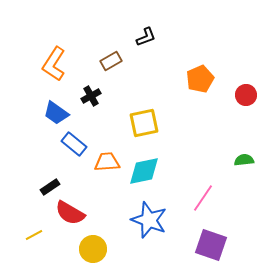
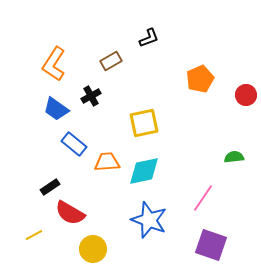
black L-shape: moved 3 px right, 1 px down
blue trapezoid: moved 4 px up
green semicircle: moved 10 px left, 3 px up
